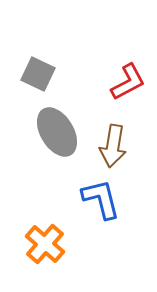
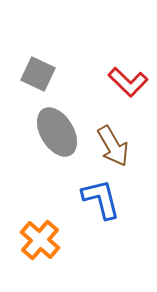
red L-shape: rotated 72 degrees clockwise
brown arrow: rotated 39 degrees counterclockwise
orange cross: moved 5 px left, 4 px up
